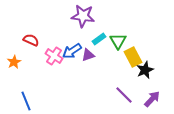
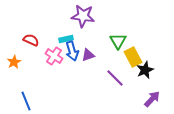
cyan rectangle: moved 33 px left; rotated 24 degrees clockwise
blue arrow: rotated 72 degrees counterclockwise
purple line: moved 9 px left, 17 px up
